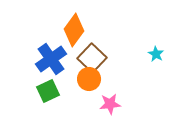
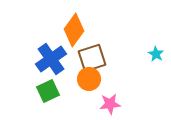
brown square: rotated 28 degrees clockwise
